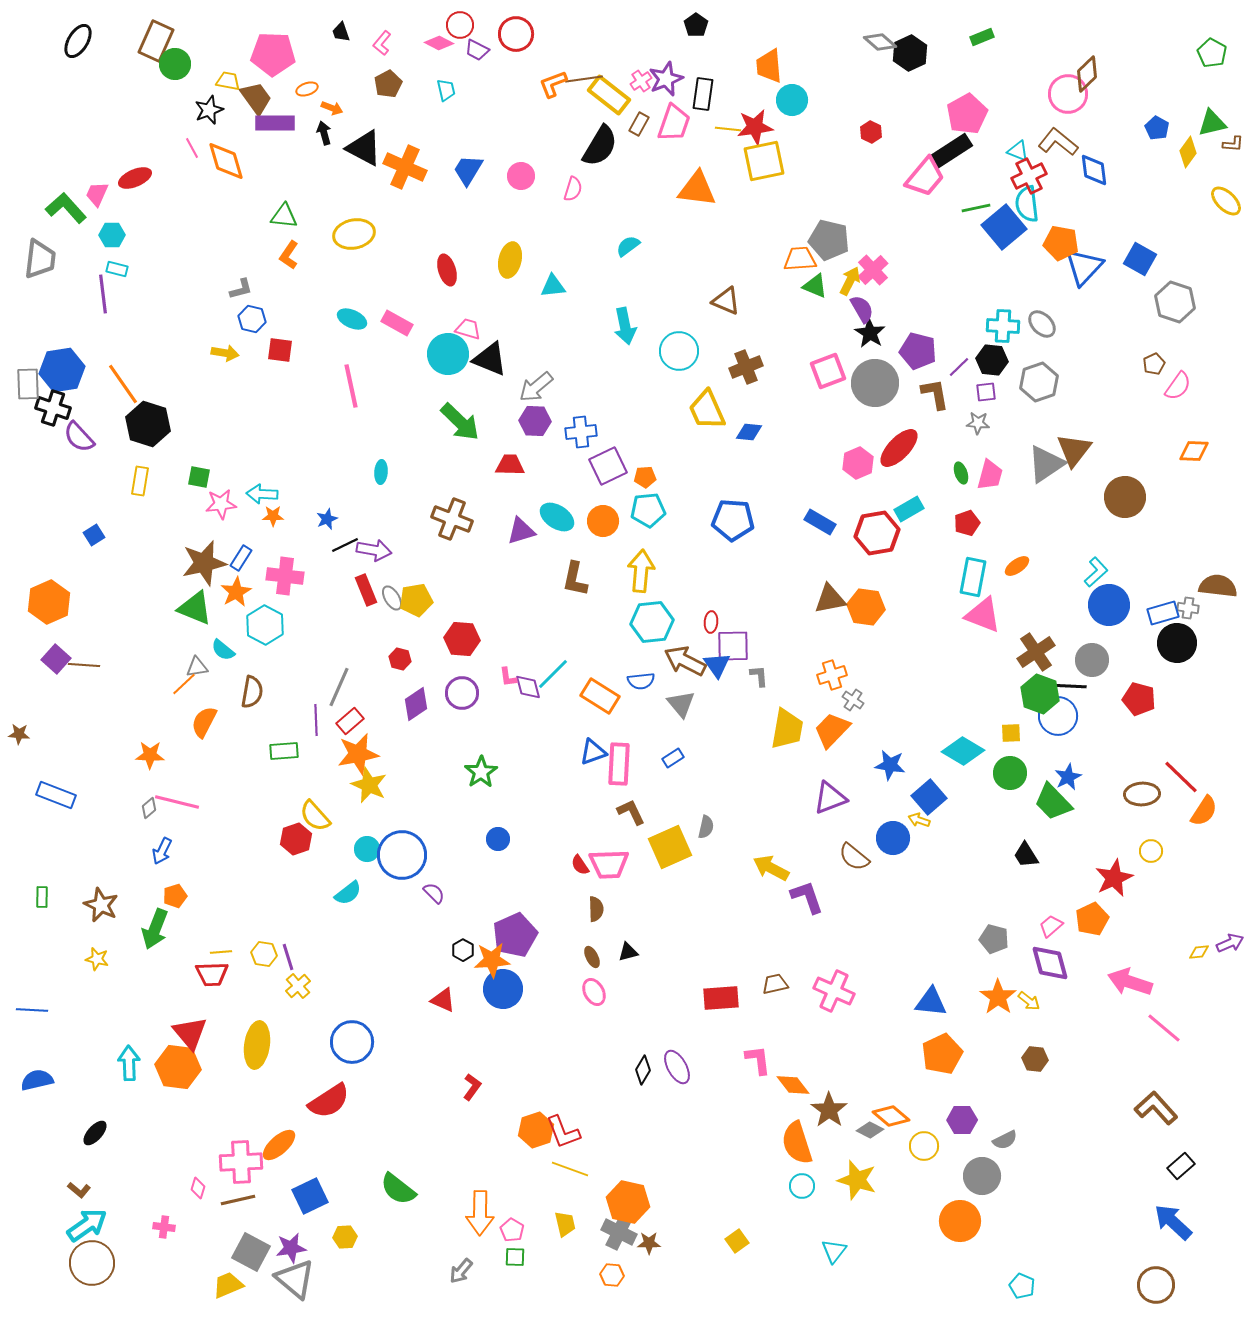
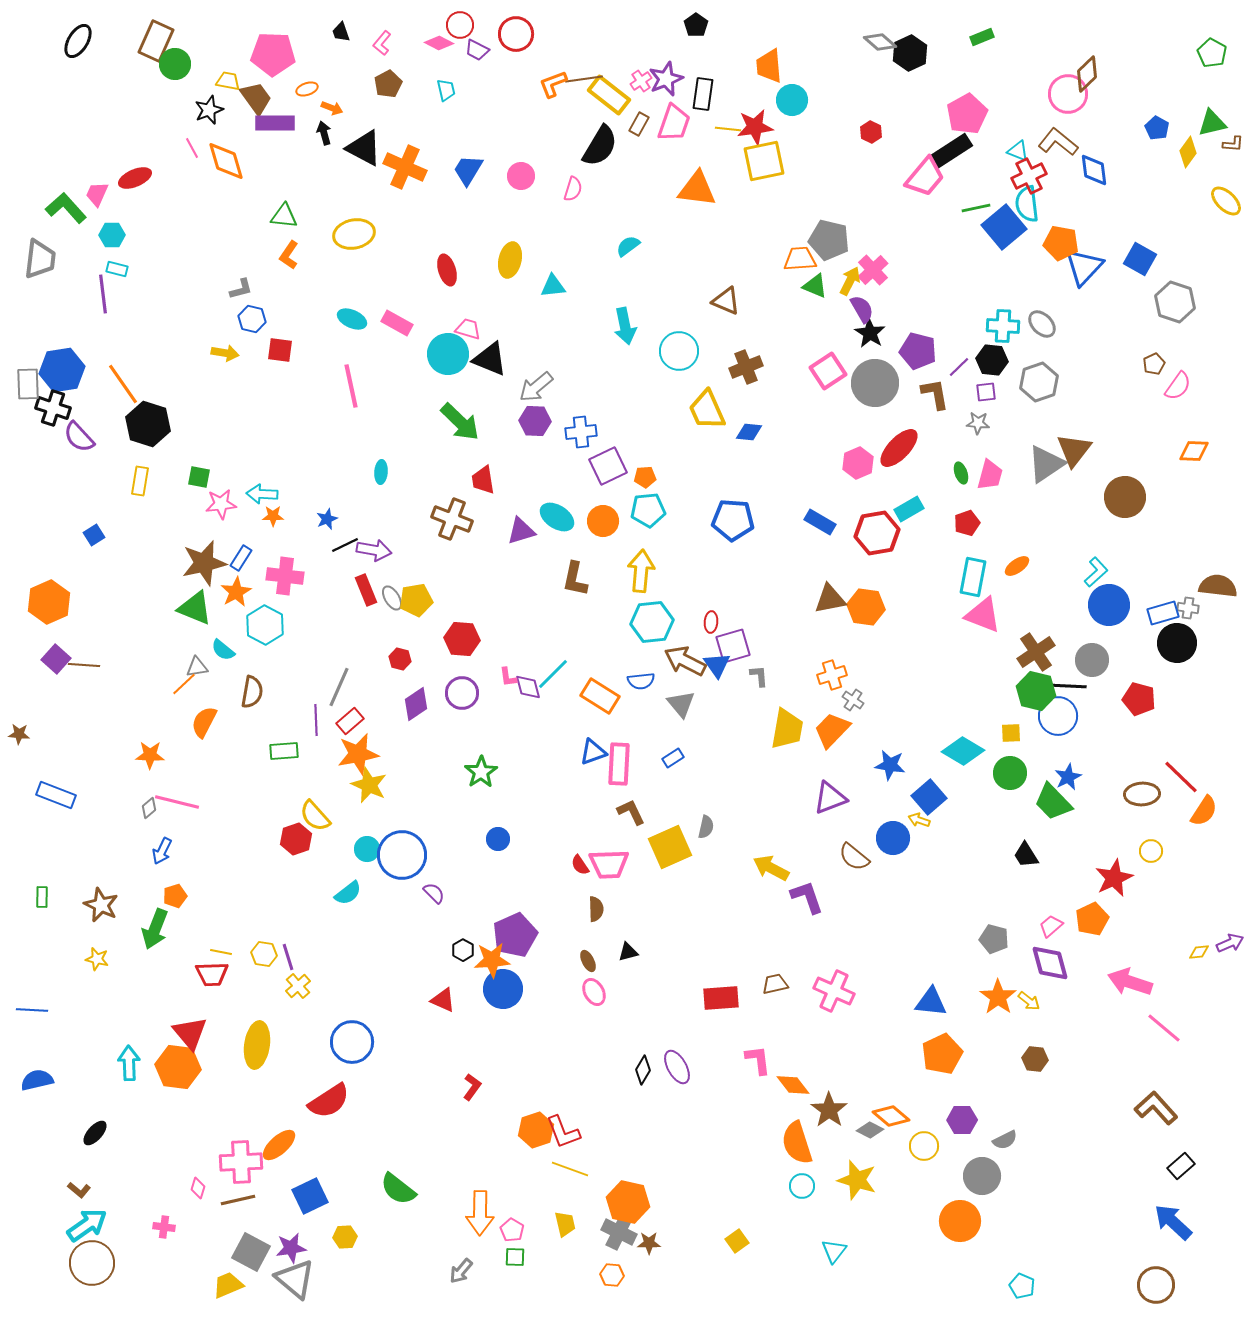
pink square at (828, 371): rotated 12 degrees counterclockwise
red trapezoid at (510, 465): moved 27 px left, 15 px down; rotated 100 degrees counterclockwise
purple square at (733, 646): rotated 15 degrees counterclockwise
green hexagon at (1040, 694): moved 4 px left, 3 px up; rotated 6 degrees counterclockwise
yellow line at (221, 952): rotated 15 degrees clockwise
brown ellipse at (592, 957): moved 4 px left, 4 px down
